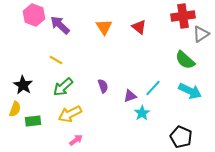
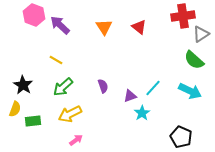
green semicircle: moved 9 px right
